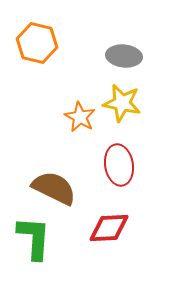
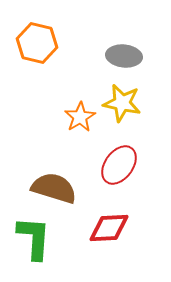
orange star: rotated 12 degrees clockwise
red ellipse: rotated 45 degrees clockwise
brown semicircle: rotated 9 degrees counterclockwise
